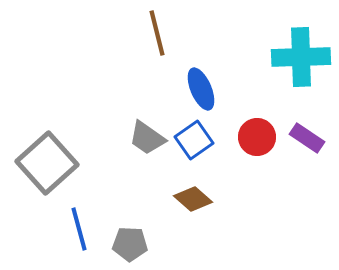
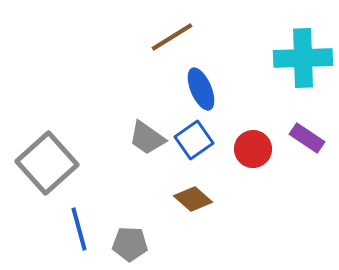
brown line: moved 15 px right, 4 px down; rotated 72 degrees clockwise
cyan cross: moved 2 px right, 1 px down
red circle: moved 4 px left, 12 px down
